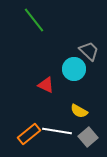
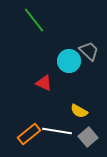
cyan circle: moved 5 px left, 8 px up
red triangle: moved 2 px left, 2 px up
